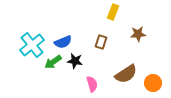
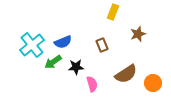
brown star: rotated 14 degrees counterclockwise
brown rectangle: moved 1 px right, 3 px down; rotated 40 degrees counterclockwise
black star: moved 1 px right, 6 px down; rotated 14 degrees counterclockwise
